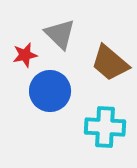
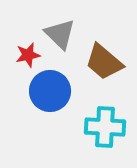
red star: moved 3 px right
brown trapezoid: moved 6 px left, 1 px up
